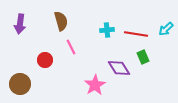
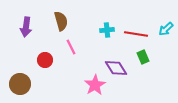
purple arrow: moved 6 px right, 3 px down
purple diamond: moved 3 px left
